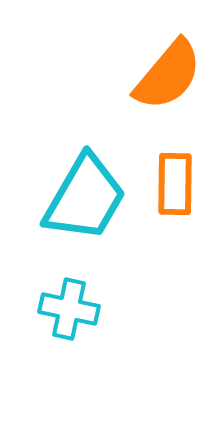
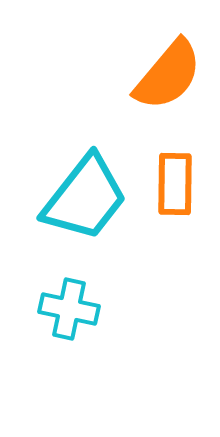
cyan trapezoid: rotated 8 degrees clockwise
